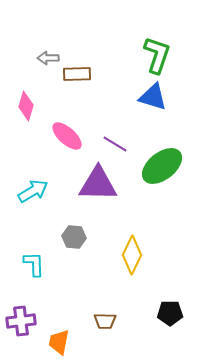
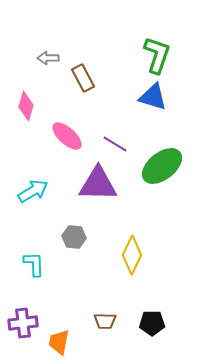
brown rectangle: moved 6 px right, 4 px down; rotated 64 degrees clockwise
black pentagon: moved 18 px left, 10 px down
purple cross: moved 2 px right, 2 px down
